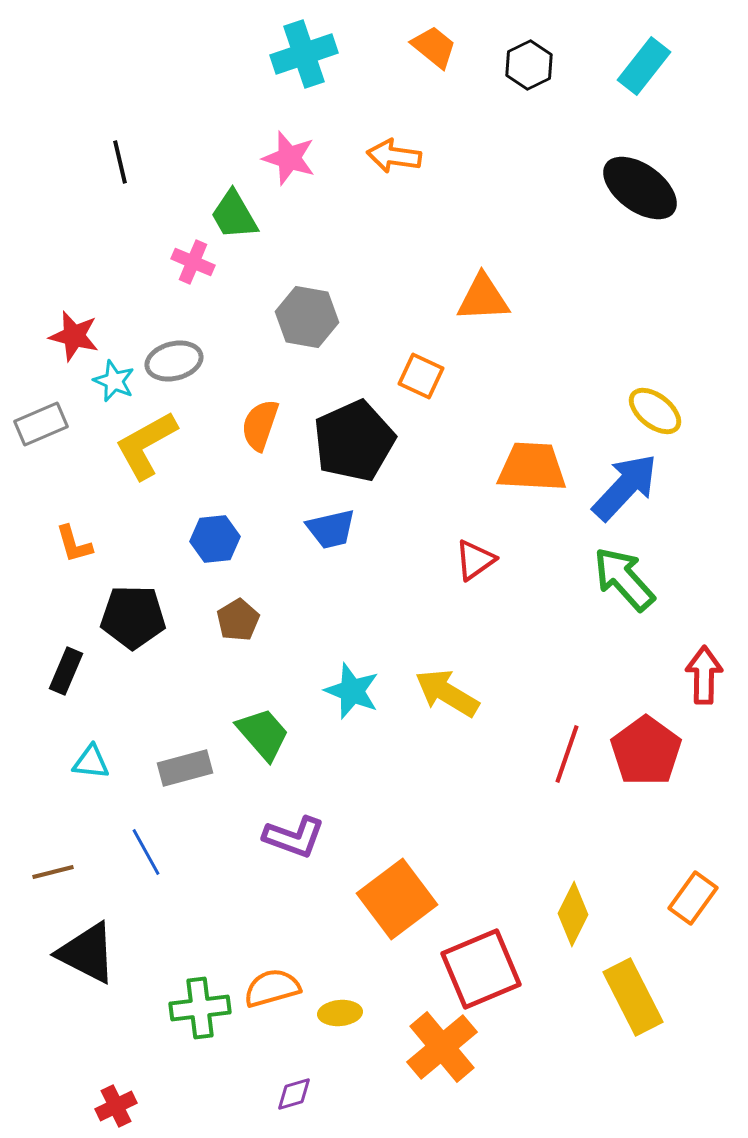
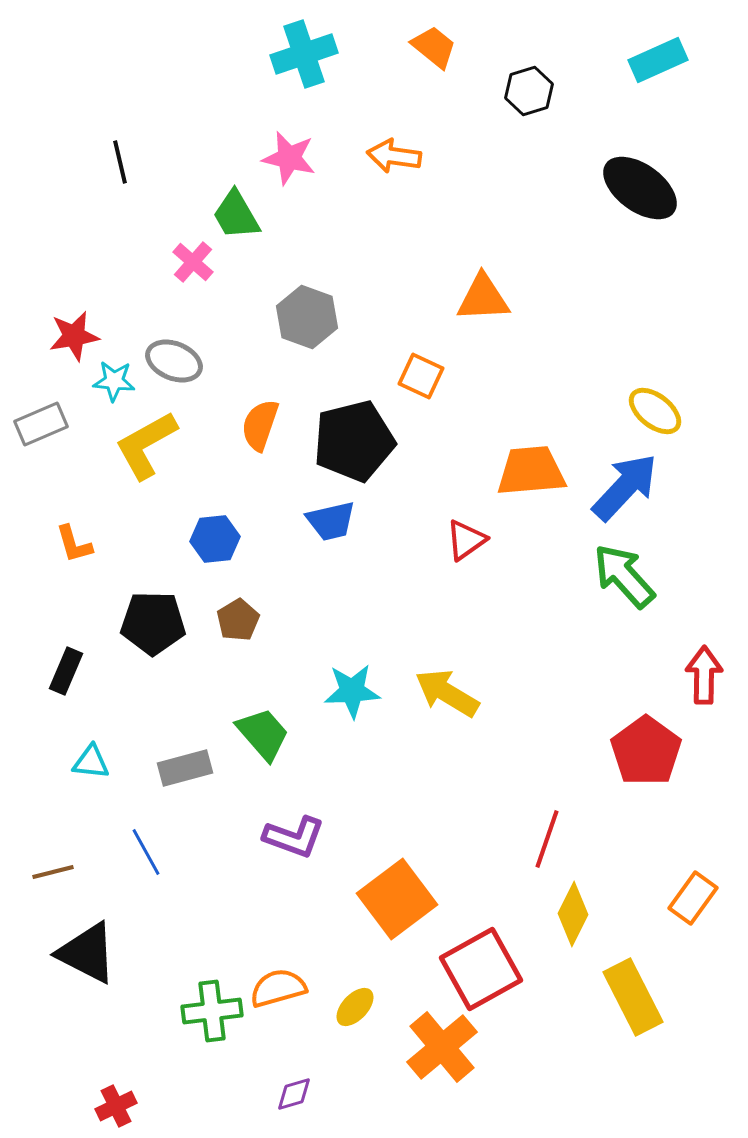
black hexagon at (529, 65): moved 26 px down; rotated 9 degrees clockwise
cyan rectangle at (644, 66): moved 14 px right, 6 px up; rotated 28 degrees clockwise
pink star at (289, 158): rotated 4 degrees counterclockwise
green trapezoid at (234, 215): moved 2 px right
pink cross at (193, 262): rotated 18 degrees clockwise
gray hexagon at (307, 317): rotated 10 degrees clockwise
red star at (74, 336): rotated 24 degrees counterclockwise
gray ellipse at (174, 361): rotated 36 degrees clockwise
cyan star at (114, 381): rotated 18 degrees counterclockwise
black pentagon at (354, 441): rotated 10 degrees clockwise
orange trapezoid at (532, 467): moved 1 px left, 4 px down; rotated 8 degrees counterclockwise
blue trapezoid at (331, 529): moved 8 px up
red triangle at (475, 560): moved 9 px left, 20 px up
green arrow at (624, 579): moved 3 px up
black pentagon at (133, 617): moved 20 px right, 6 px down
cyan star at (352, 691): rotated 24 degrees counterclockwise
red line at (567, 754): moved 20 px left, 85 px down
red square at (481, 969): rotated 6 degrees counterclockwise
orange semicircle at (272, 988): moved 6 px right
green cross at (200, 1008): moved 12 px right, 3 px down
yellow ellipse at (340, 1013): moved 15 px right, 6 px up; rotated 42 degrees counterclockwise
